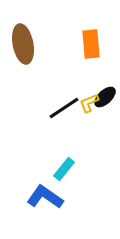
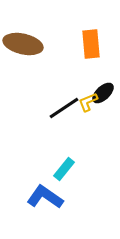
brown ellipse: rotated 66 degrees counterclockwise
black ellipse: moved 2 px left, 4 px up
yellow L-shape: moved 1 px left, 1 px up
